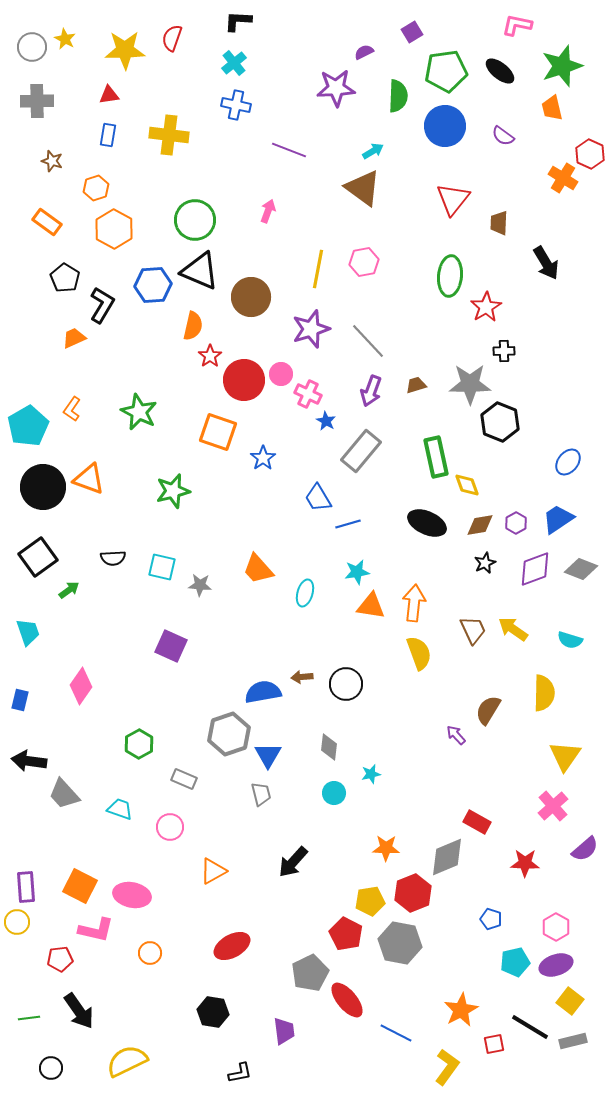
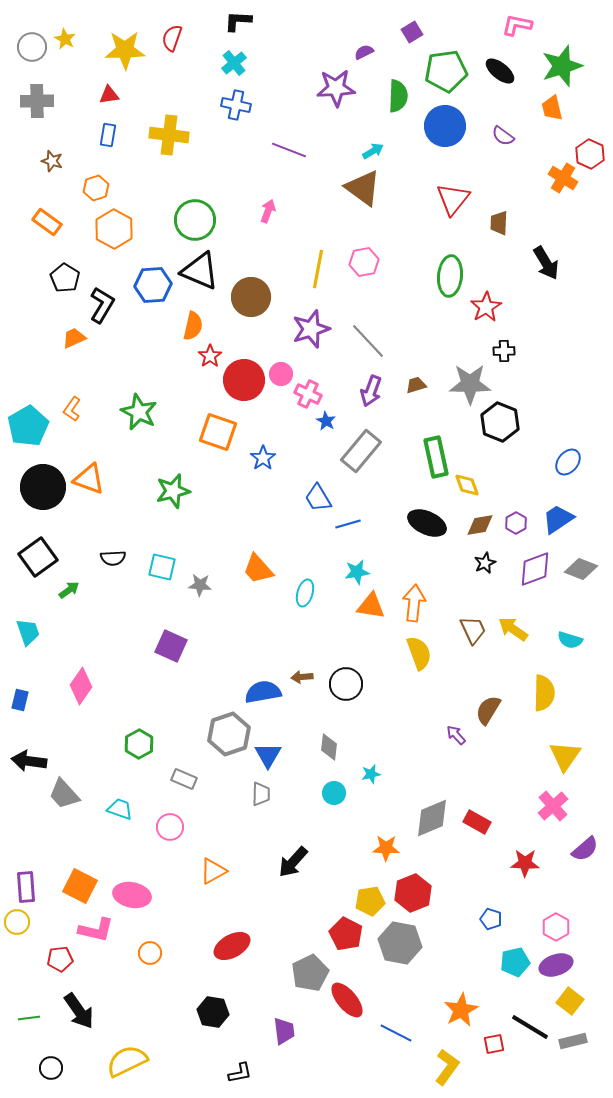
gray trapezoid at (261, 794): rotated 15 degrees clockwise
gray diamond at (447, 857): moved 15 px left, 39 px up
